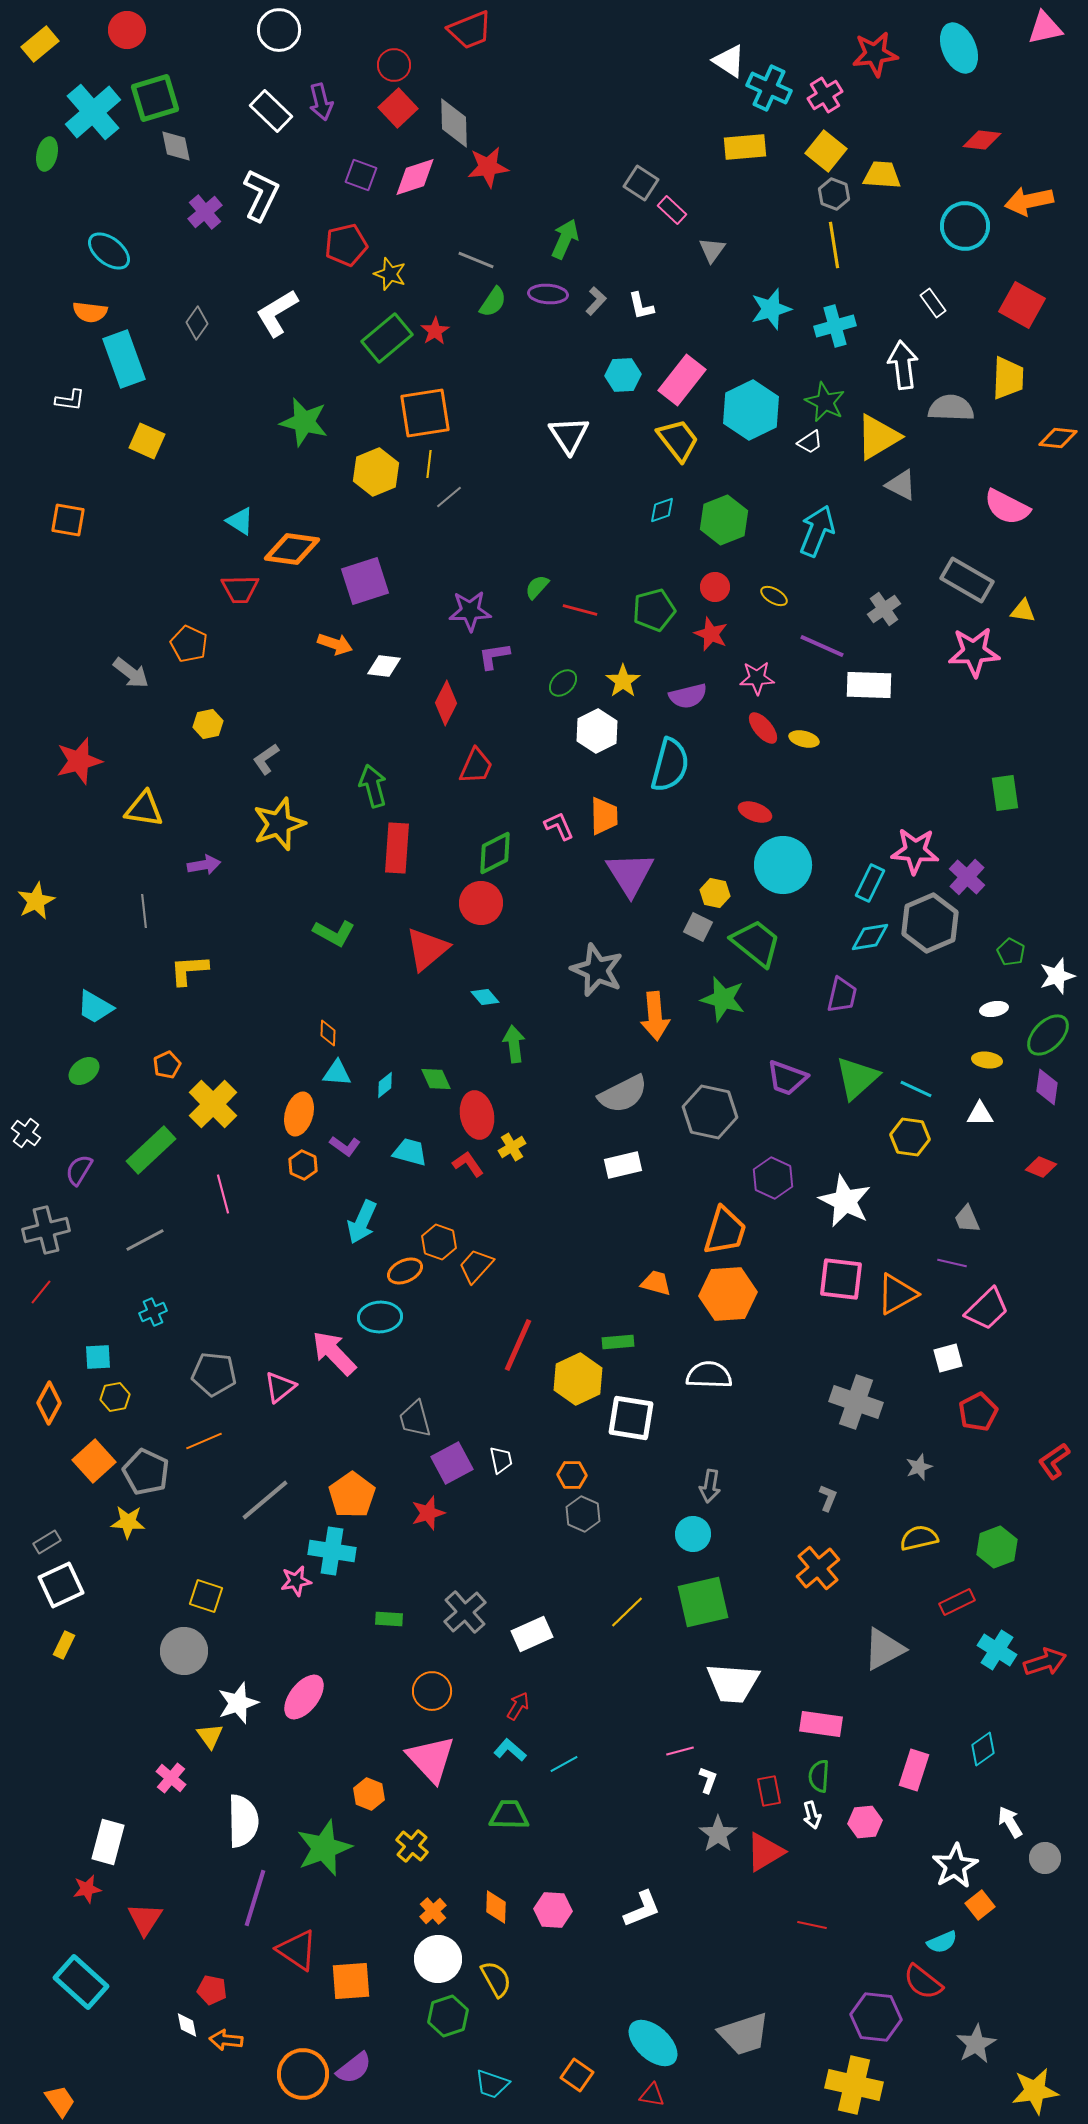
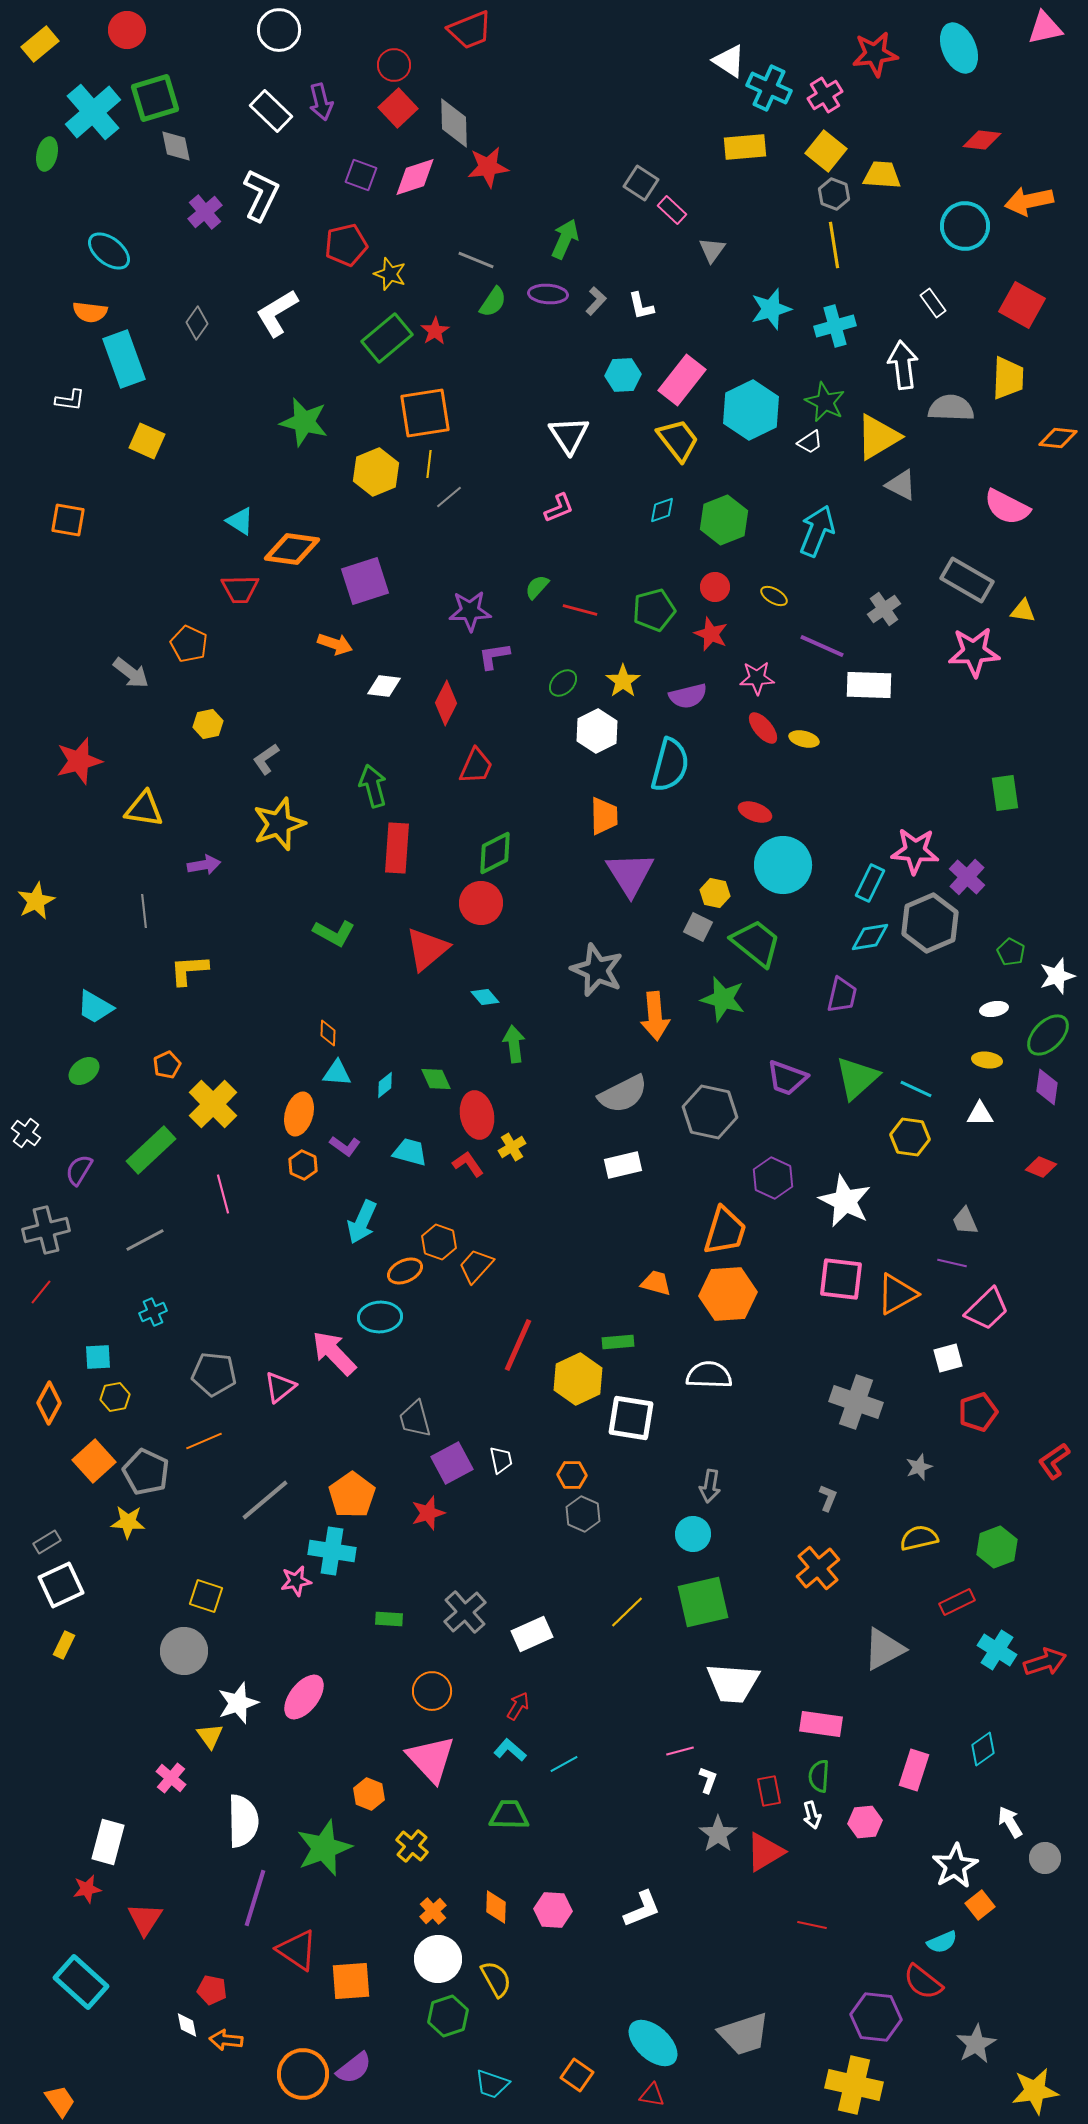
white diamond at (384, 666): moved 20 px down
pink L-shape at (559, 826): moved 318 px up; rotated 92 degrees clockwise
gray trapezoid at (967, 1219): moved 2 px left, 2 px down
red pentagon at (978, 1412): rotated 9 degrees clockwise
